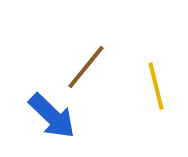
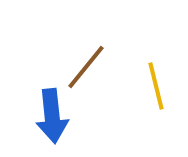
blue arrow: rotated 40 degrees clockwise
